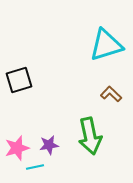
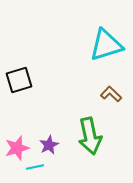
purple star: rotated 18 degrees counterclockwise
